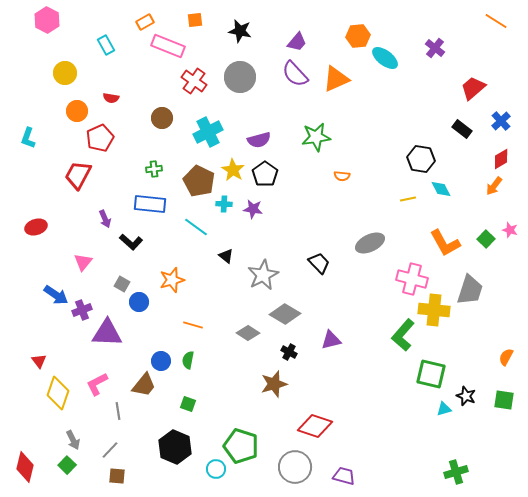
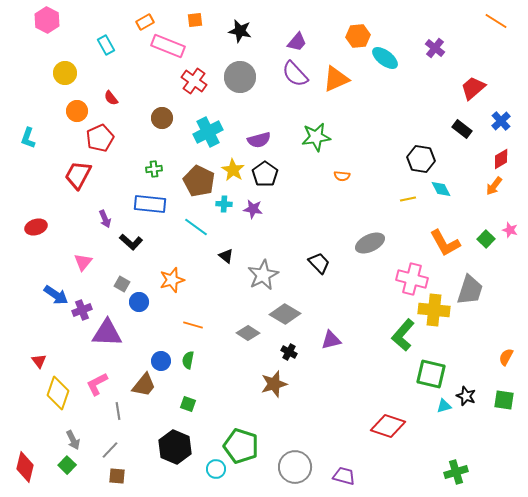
red semicircle at (111, 98): rotated 42 degrees clockwise
cyan triangle at (444, 409): moved 3 px up
red diamond at (315, 426): moved 73 px right
